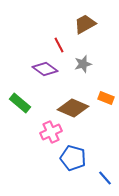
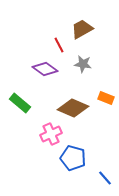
brown trapezoid: moved 3 px left, 5 px down
gray star: rotated 24 degrees clockwise
pink cross: moved 2 px down
